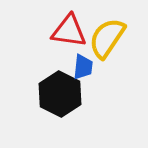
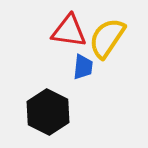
black hexagon: moved 12 px left, 18 px down
